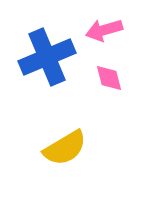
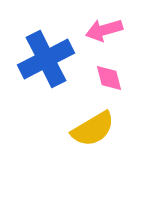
blue cross: moved 1 px left, 2 px down; rotated 4 degrees counterclockwise
yellow semicircle: moved 28 px right, 19 px up
